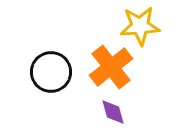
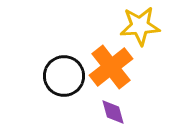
black circle: moved 13 px right, 4 px down
